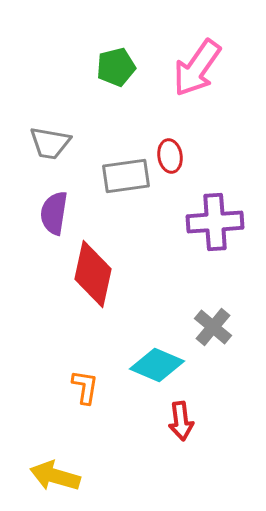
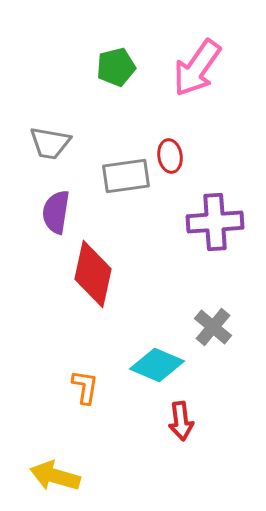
purple semicircle: moved 2 px right, 1 px up
